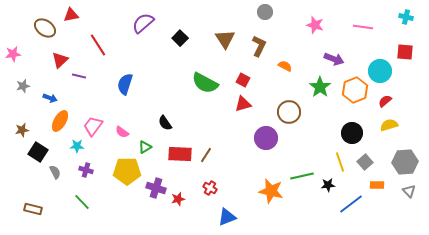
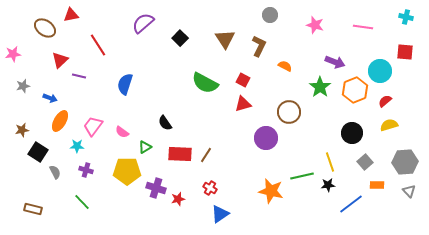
gray circle at (265, 12): moved 5 px right, 3 px down
purple arrow at (334, 59): moved 1 px right, 3 px down
yellow line at (340, 162): moved 10 px left
blue triangle at (227, 217): moved 7 px left, 3 px up; rotated 12 degrees counterclockwise
